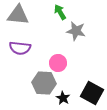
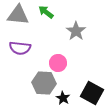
green arrow: moved 14 px left; rotated 21 degrees counterclockwise
gray star: rotated 24 degrees clockwise
